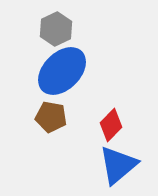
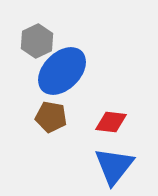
gray hexagon: moved 19 px left, 12 px down
red diamond: moved 3 px up; rotated 52 degrees clockwise
blue triangle: moved 4 px left, 1 px down; rotated 12 degrees counterclockwise
